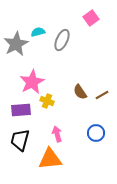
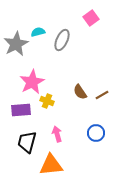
black trapezoid: moved 7 px right, 2 px down
orange triangle: moved 1 px right, 6 px down
